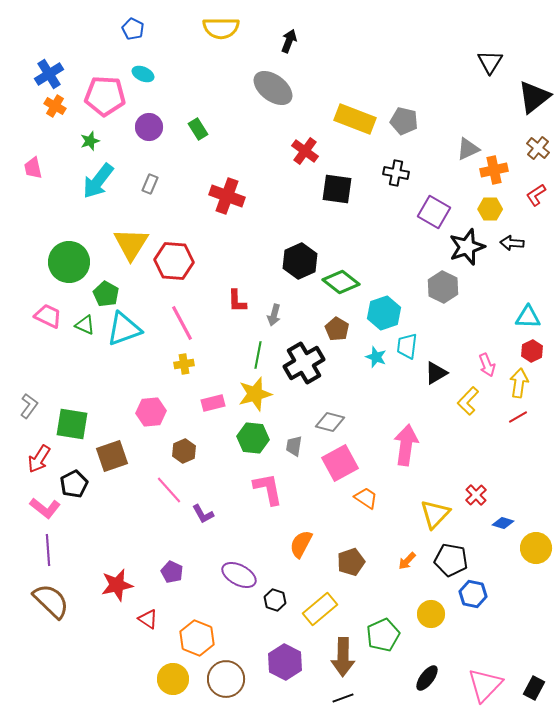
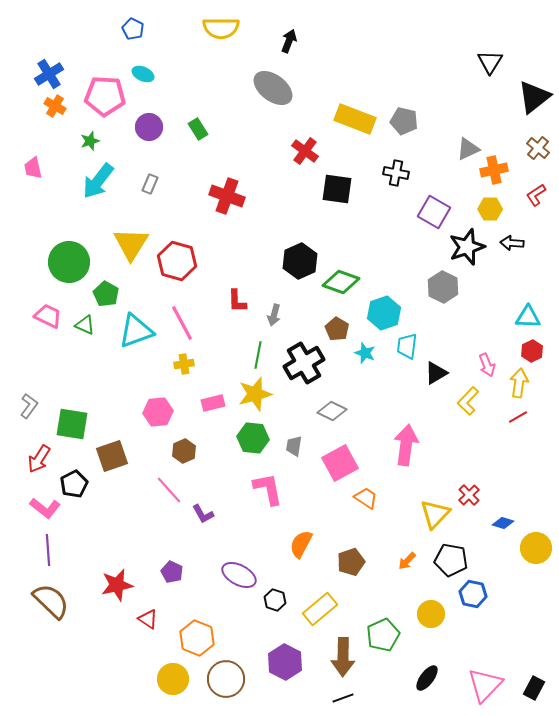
red hexagon at (174, 261): moved 3 px right; rotated 12 degrees clockwise
green diamond at (341, 282): rotated 18 degrees counterclockwise
cyan triangle at (124, 329): moved 12 px right, 2 px down
cyan star at (376, 357): moved 11 px left, 4 px up
pink hexagon at (151, 412): moved 7 px right
gray diamond at (330, 422): moved 2 px right, 11 px up; rotated 12 degrees clockwise
red cross at (476, 495): moved 7 px left
